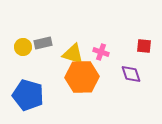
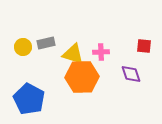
gray rectangle: moved 3 px right
pink cross: rotated 21 degrees counterclockwise
blue pentagon: moved 1 px right, 4 px down; rotated 12 degrees clockwise
